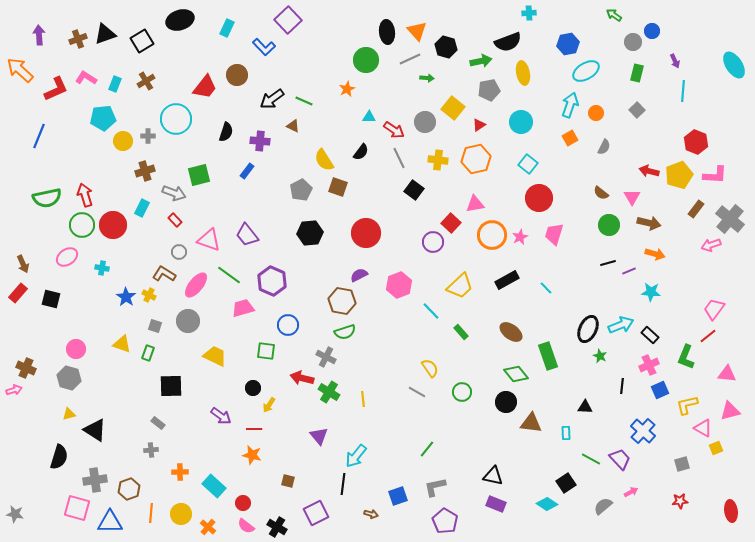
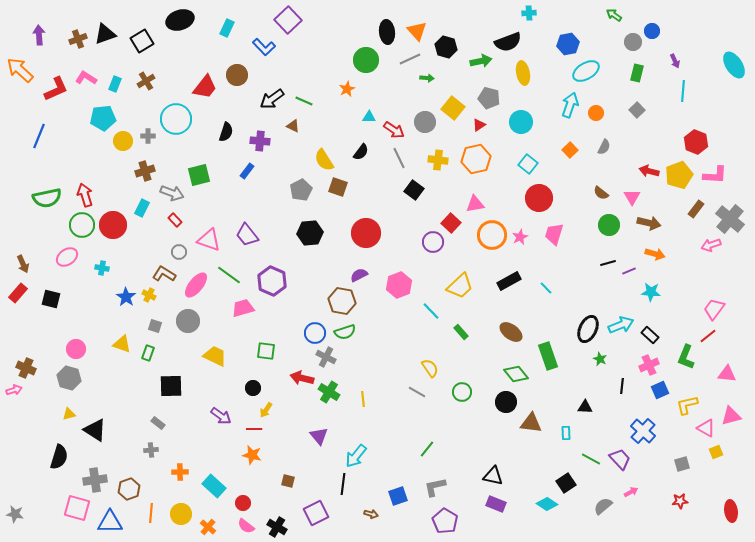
gray pentagon at (489, 90): moved 8 px down; rotated 25 degrees clockwise
orange square at (570, 138): moved 12 px down; rotated 14 degrees counterclockwise
gray arrow at (174, 193): moved 2 px left
black rectangle at (507, 280): moved 2 px right, 1 px down
blue circle at (288, 325): moved 27 px right, 8 px down
green star at (600, 356): moved 3 px down
yellow arrow at (269, 405): moved 3 px left, 5 px down
pink triangle at (730, 411): moved 1 px right, 5 px down
pink triangle at (703, 428): moved 3 px right
yellow square at (716, 448): moved 4 px down
